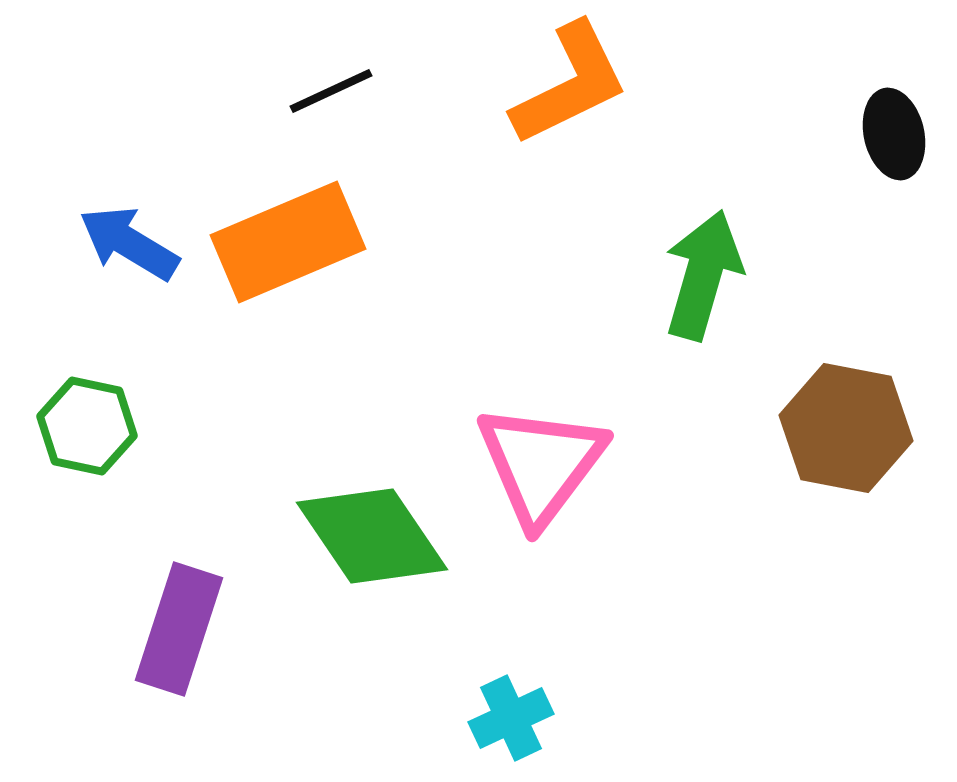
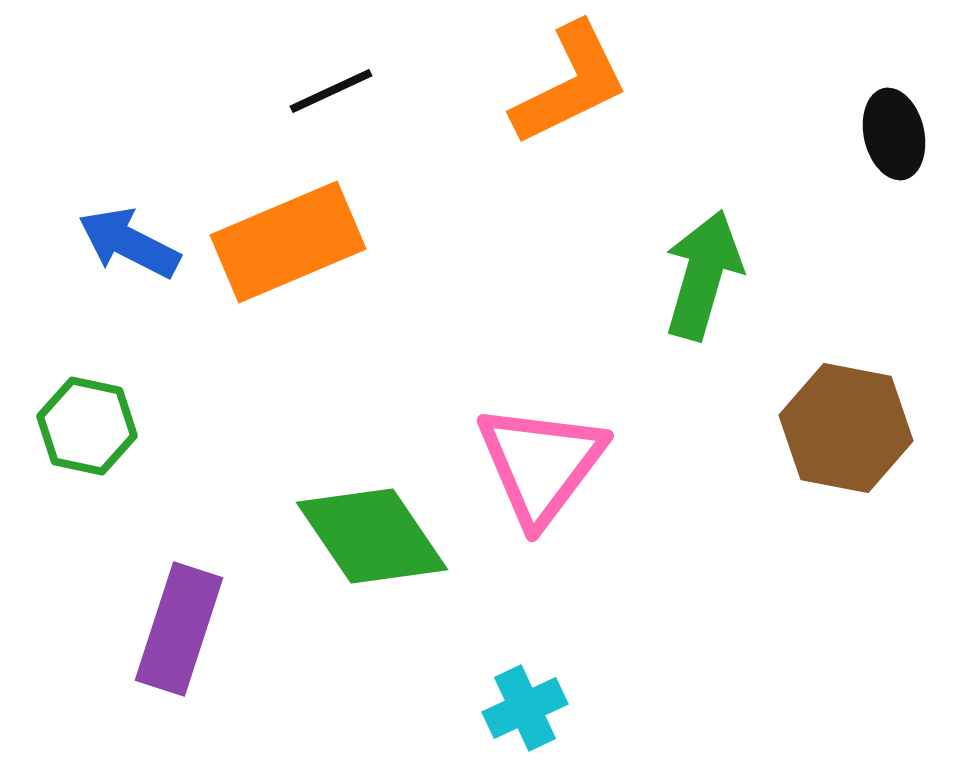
blue arrow: rotated 4 degrees counterclockwise
cyan cross: moved 14 px right, 10 px up
